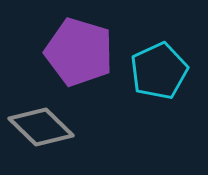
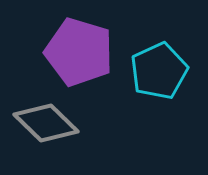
gray diamond: moved 5 px right, 4 px up
